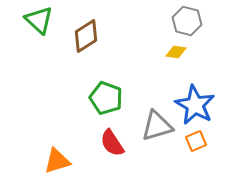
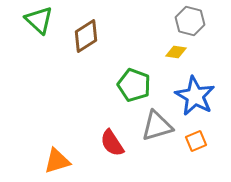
gray hexagon: moved 3 px right
green pentagon: moved 28 px right, 13 px up
blue star: moved 9 px up
